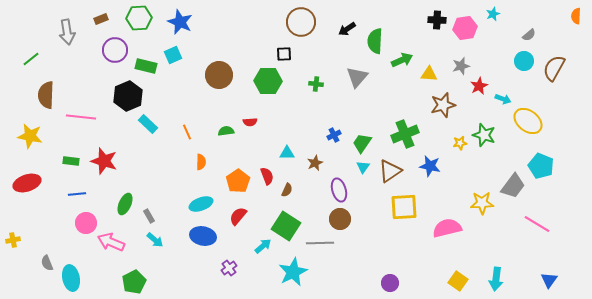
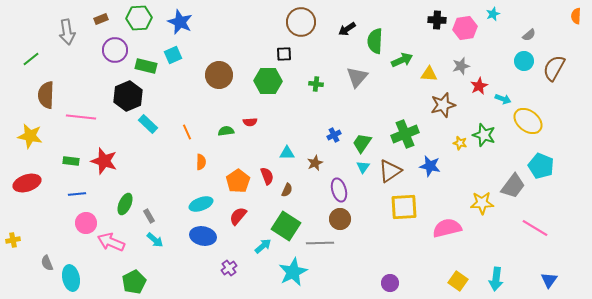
yellow star at (460, 143): rotated 24 degrees clockwise
pink line at (537, 224): moved 2 px left, 4 px down
